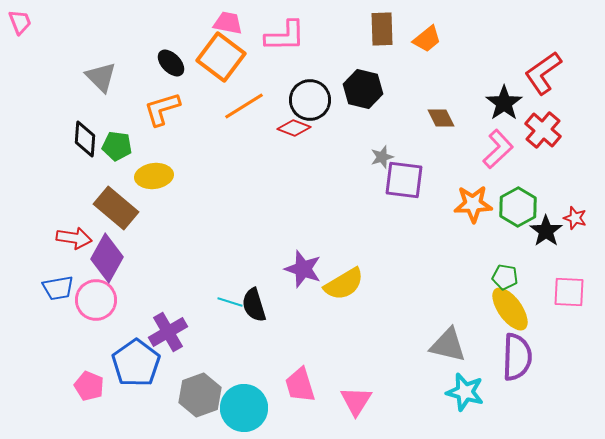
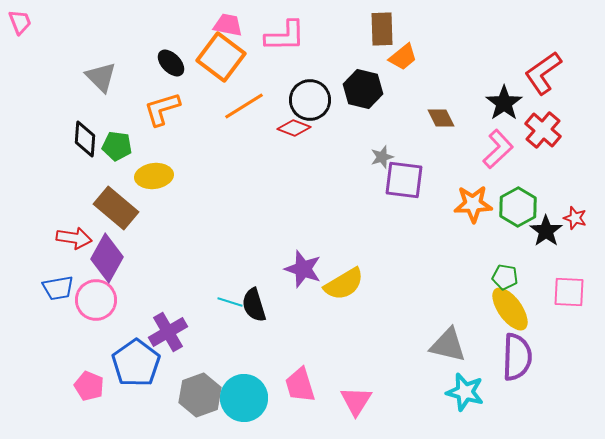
pink trapezoid at (228, 23): moved 2 px down
orange trapezoid at (427, 39): moved 24 px left, 18 px down
cyan circle at (244, 408): moved 10 px up
